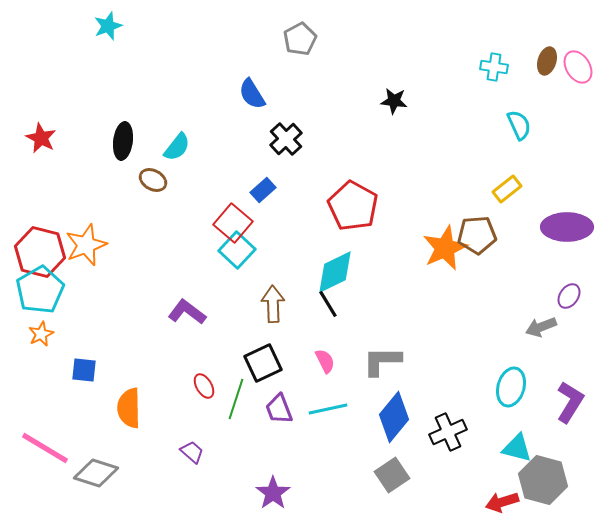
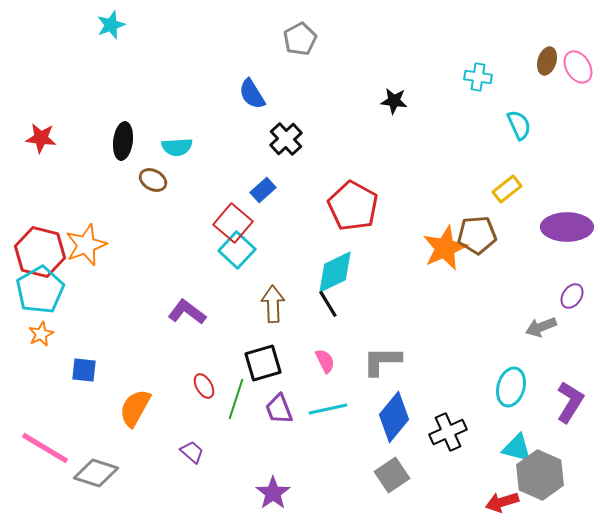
cyan star at (108, 26): moved 3 px right, 1 px up
cyan cross at (494, 67): moved 16 px left, 10 px down
red star at (41, 138): rotated 20 degrees counterclockwise
cyan semicircle at (177, 147): rotated 48 degrees clockwise
purple ellipse at (569, 296): moved 3 px right
black square at (263, 363): rotated 9 degrees clockwise
orange semicircle at (129, 408): moved 6 px right; rotated 30 degrees clockwise
gray hexagon at (543, 480): moved 3 px left, 5 px up; rotated 9 degrees clockwise
